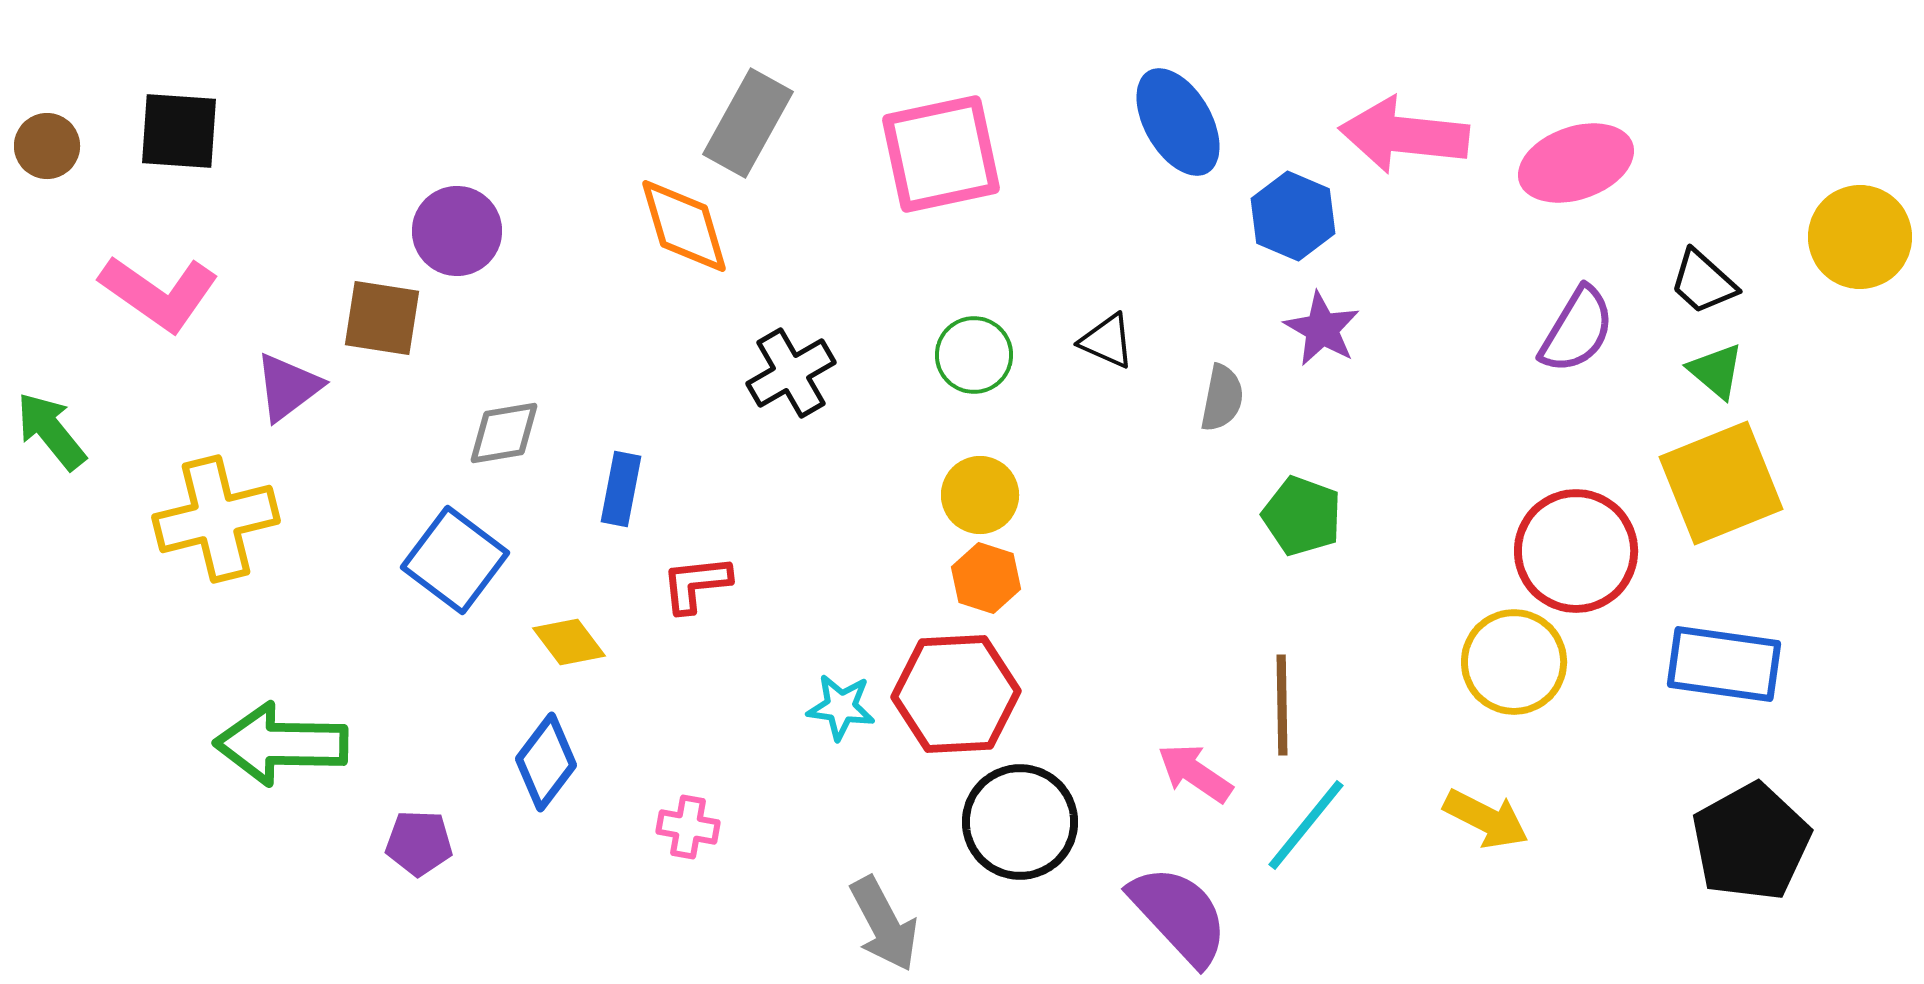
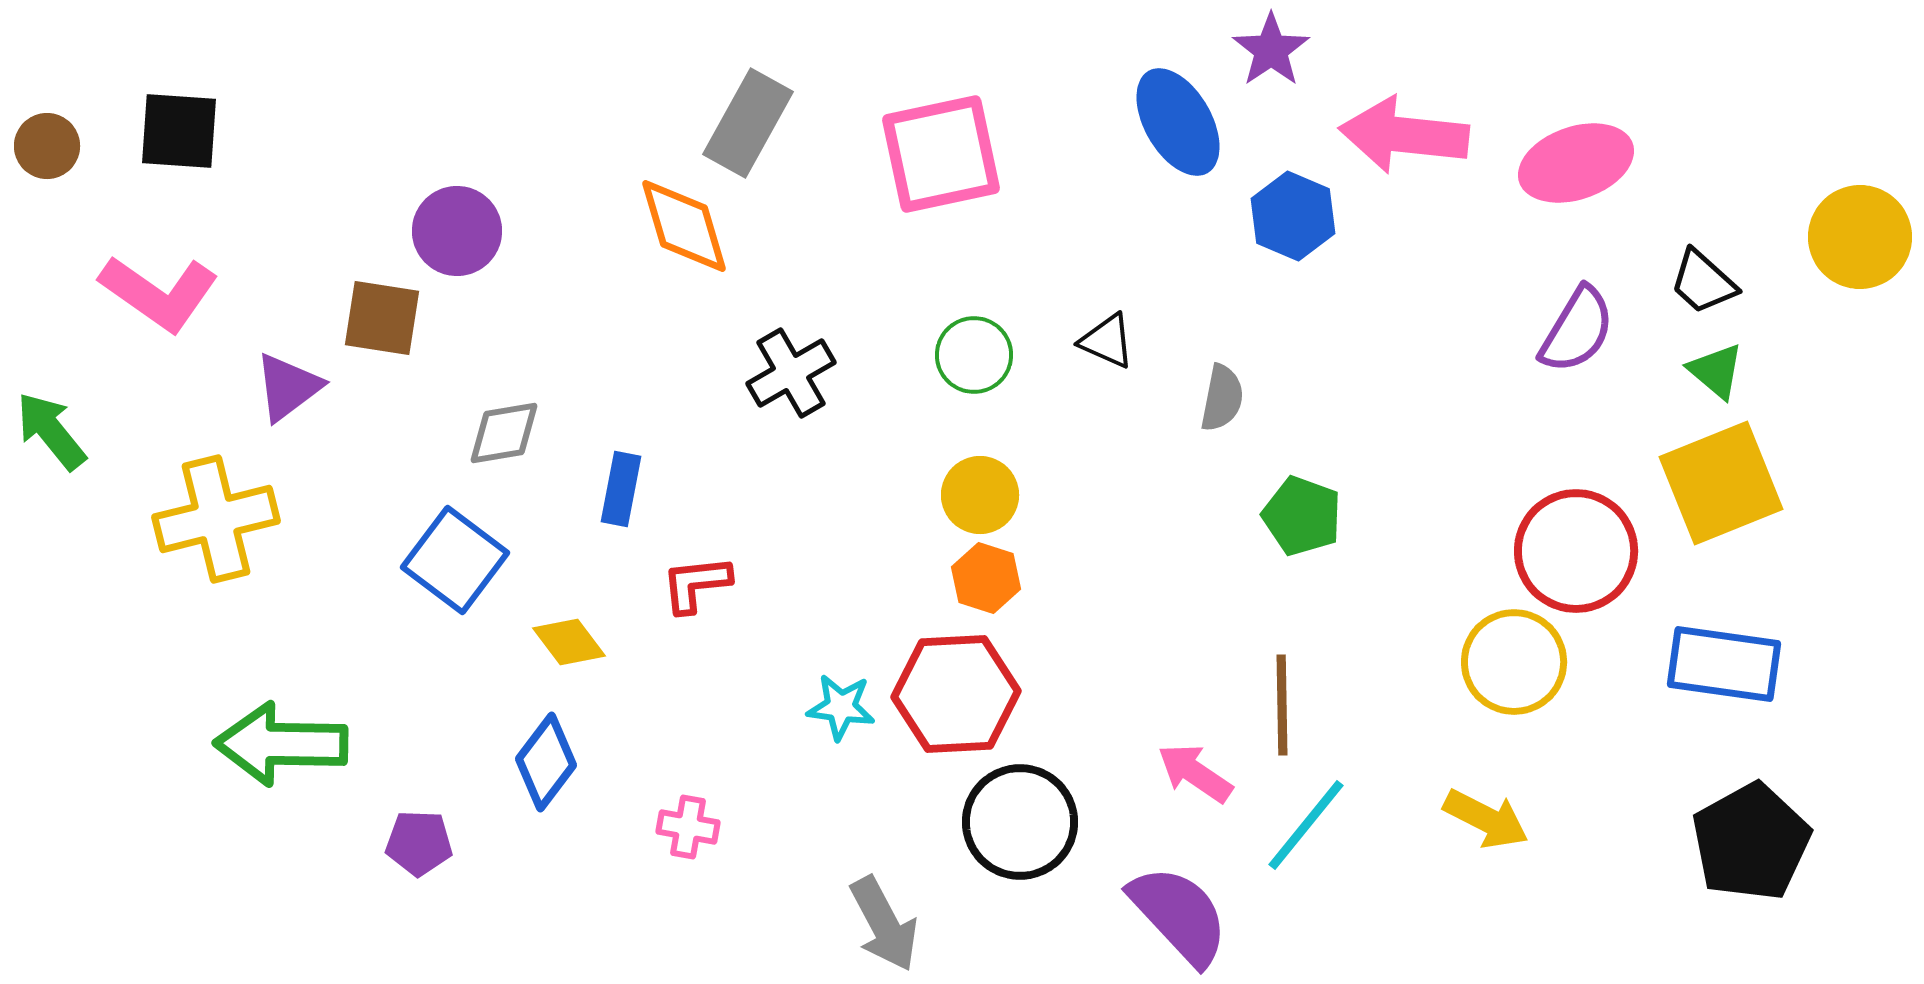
purple star at (1322, 329): moved 51 px left, 279 px up; rotated 8 degrees clockwise
